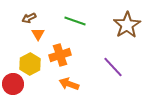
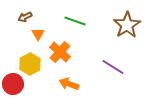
brown arrow: moved 4 px left, 1 px up
orange cross: moved 3 px up; rotated 30 degrees counterclockwise
purple line: rotated 15 degrees counterclockwise
